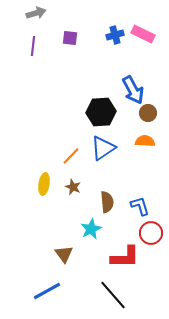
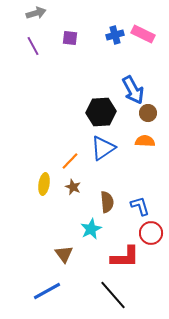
purple line: rotated 36 degrees counterclockwise
orange line: moved 1 px left, 5 px down
